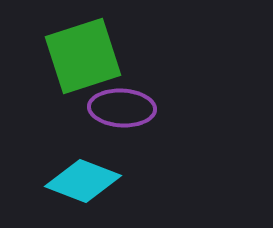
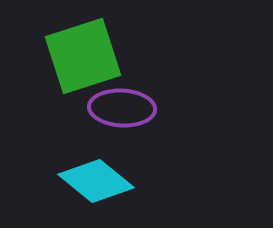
cyan diamond: moved 13 px right; rotated 18 degrees clockwise
